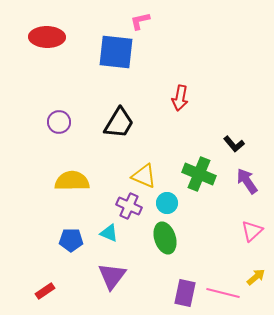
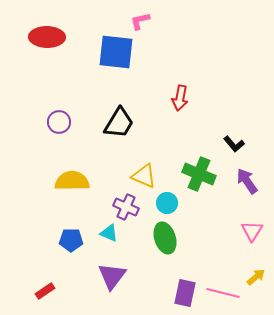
purple cross: moved 3 px left, 1 px down
pink triangle: rotated 15 degrees counterclockwise
